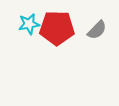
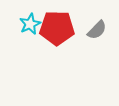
cyan star: moved 1 px right; rotated 15 degrees counterclockwise
